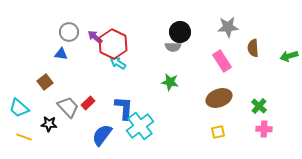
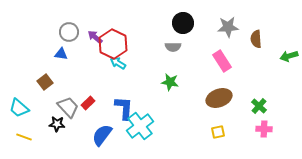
black circle: moved 3 px right, 9 px up
brown semicircle: moved 3 px right, 9 px up
black star: moved 8 px right
